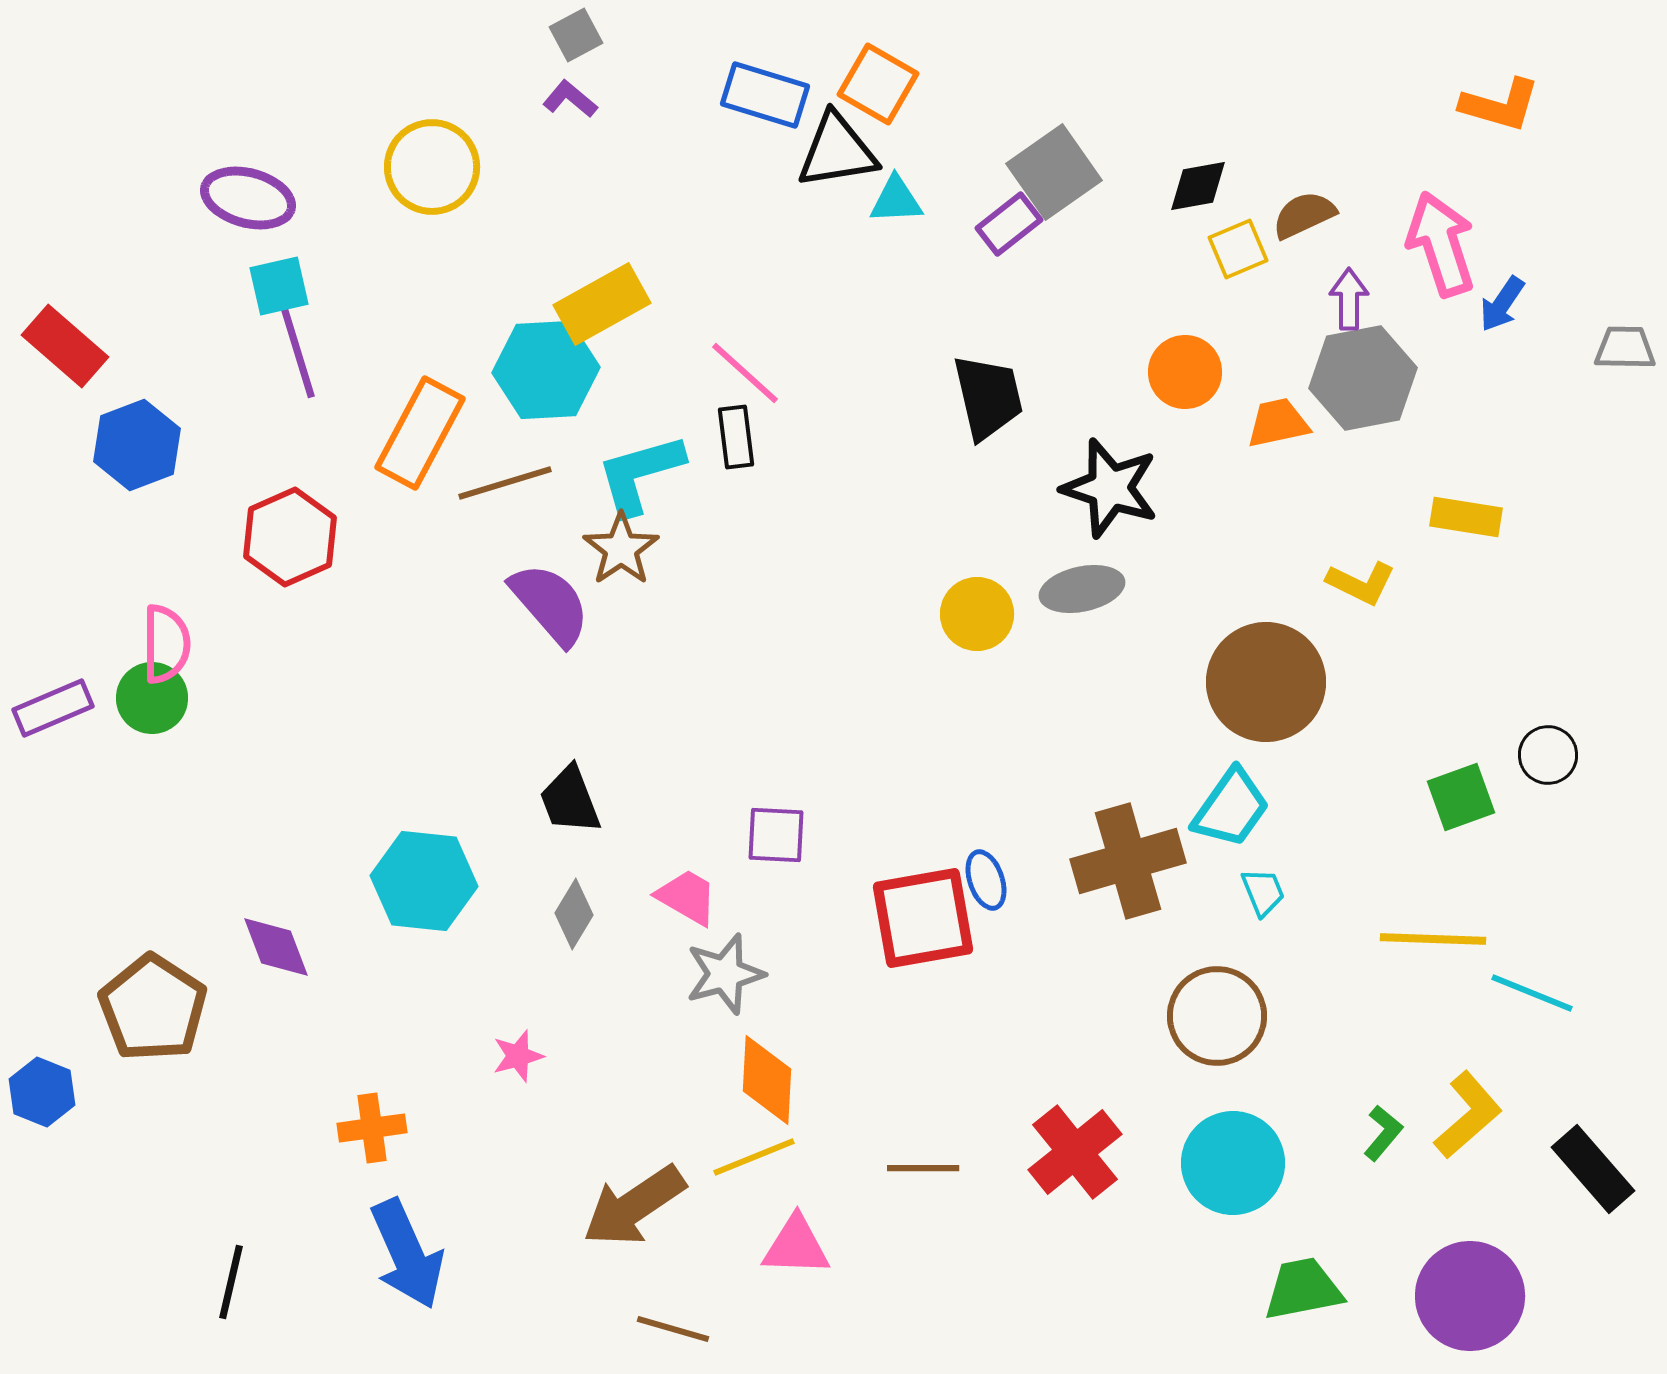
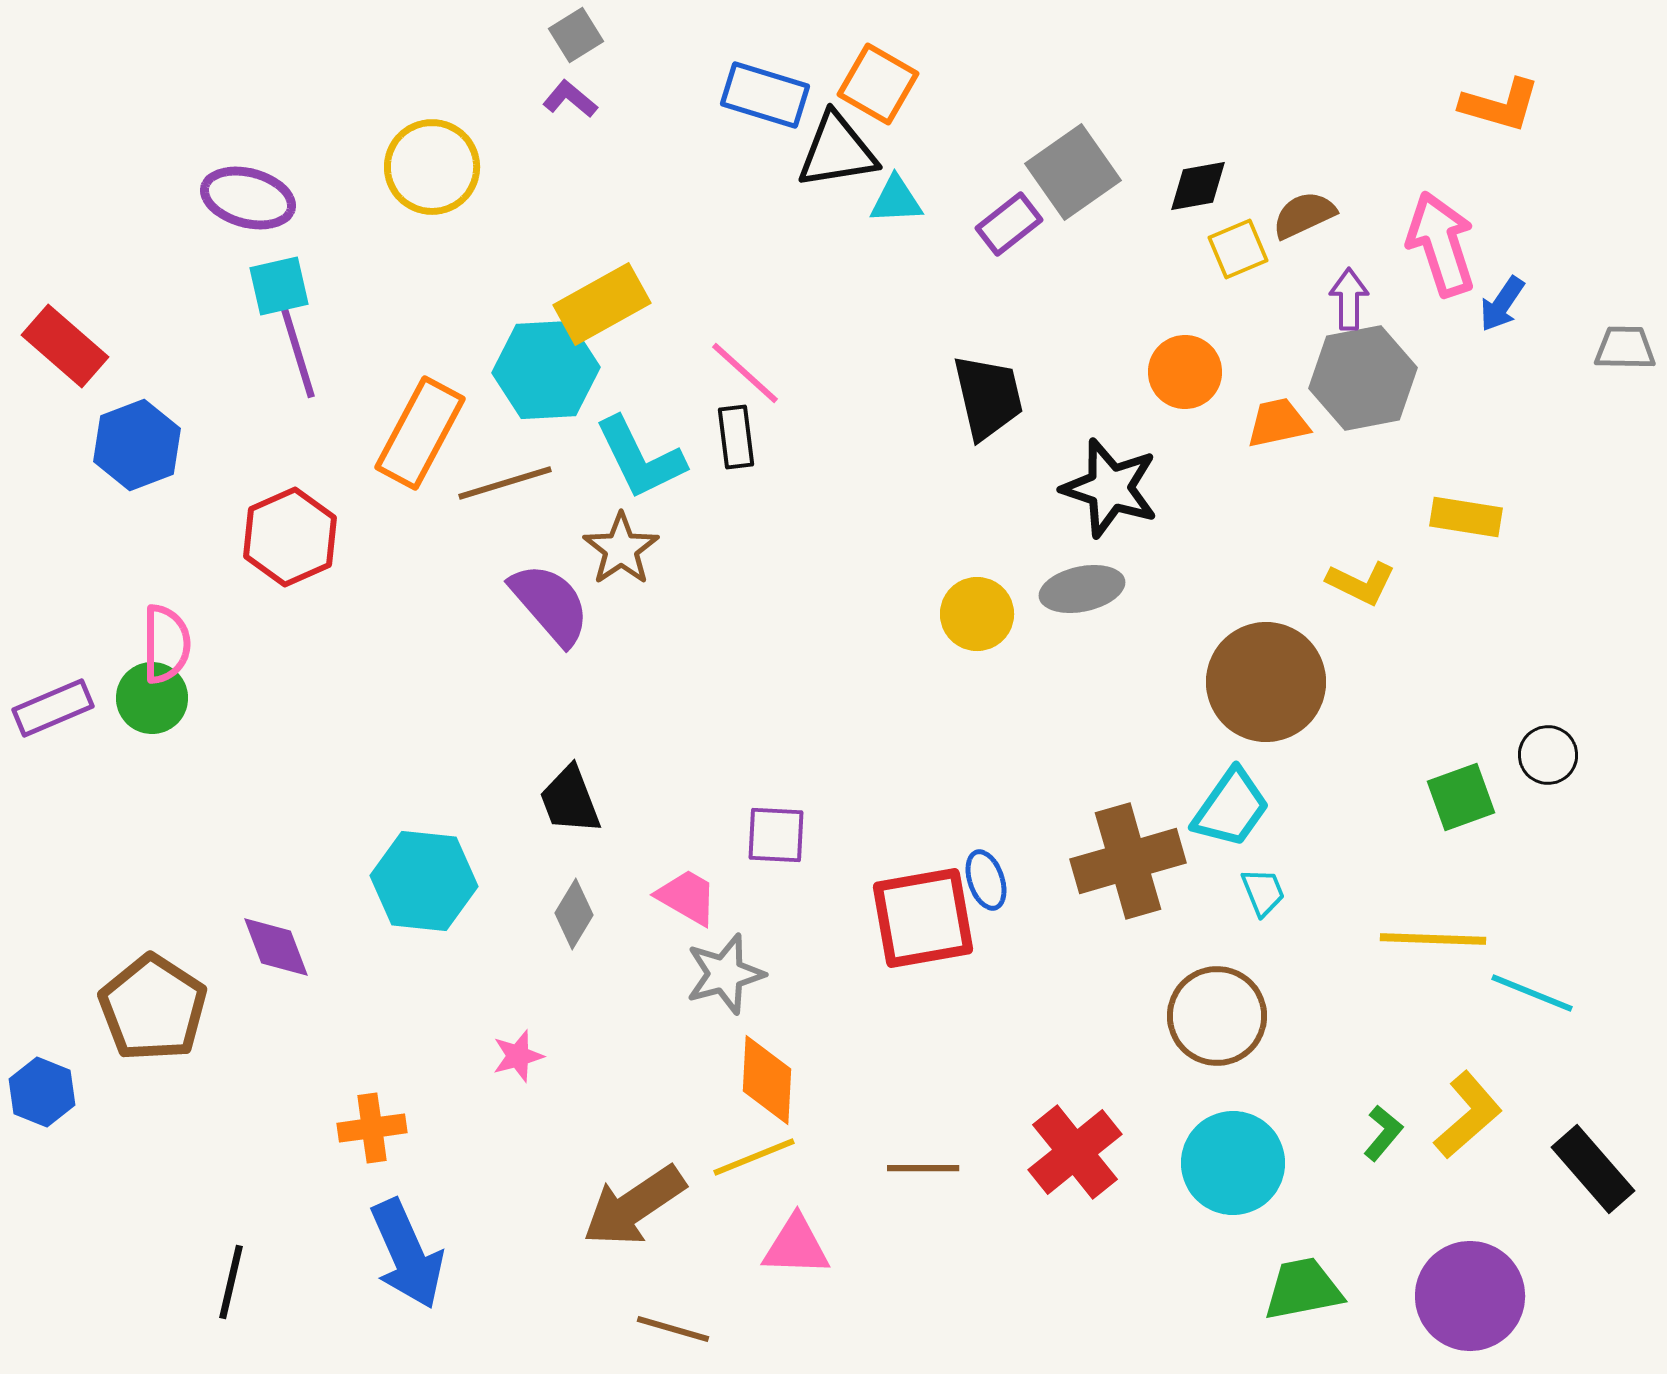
gray square at (576, 35): rotated 4 degrees counterclockwise
gray square at (1054, 172): moved 19 px right
cyan L-shape at (640, 474): moved 16 px up; rotated 100 degrees counterclockwise
